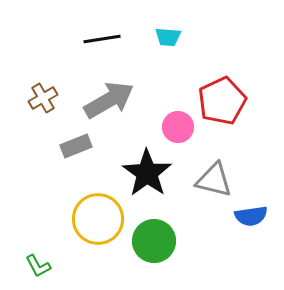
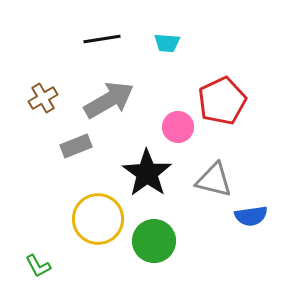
cyan trapezoid: moved 1 px left, 6 px down
